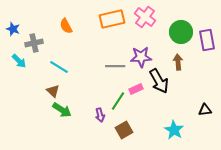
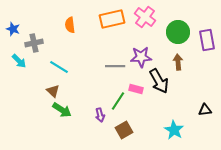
orange semicircle: moved 4 px right, 1 px up; rotated 21 degrees clockwise
green circle: moved 3 px left
pink rectangle: rotated 40 degrees clockwise
